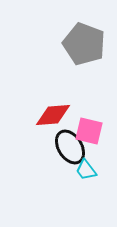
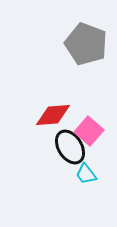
gray pentagon: moved 2 px right
pink square: rotated 28 degrees clockwise
cyan trapezoid: moved 4 px down
